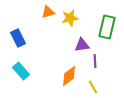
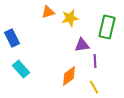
blue rectangle: moved 6 px left
cyan rectangle: moved 2 px up
yellow line: moved 1 px right
